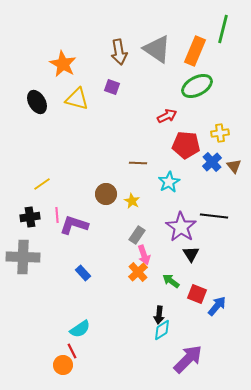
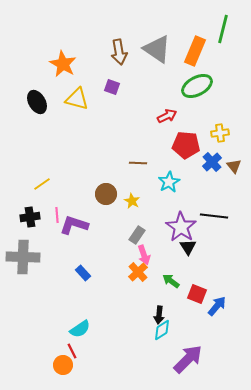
black triangle: moved 3 px left, 7 px up
